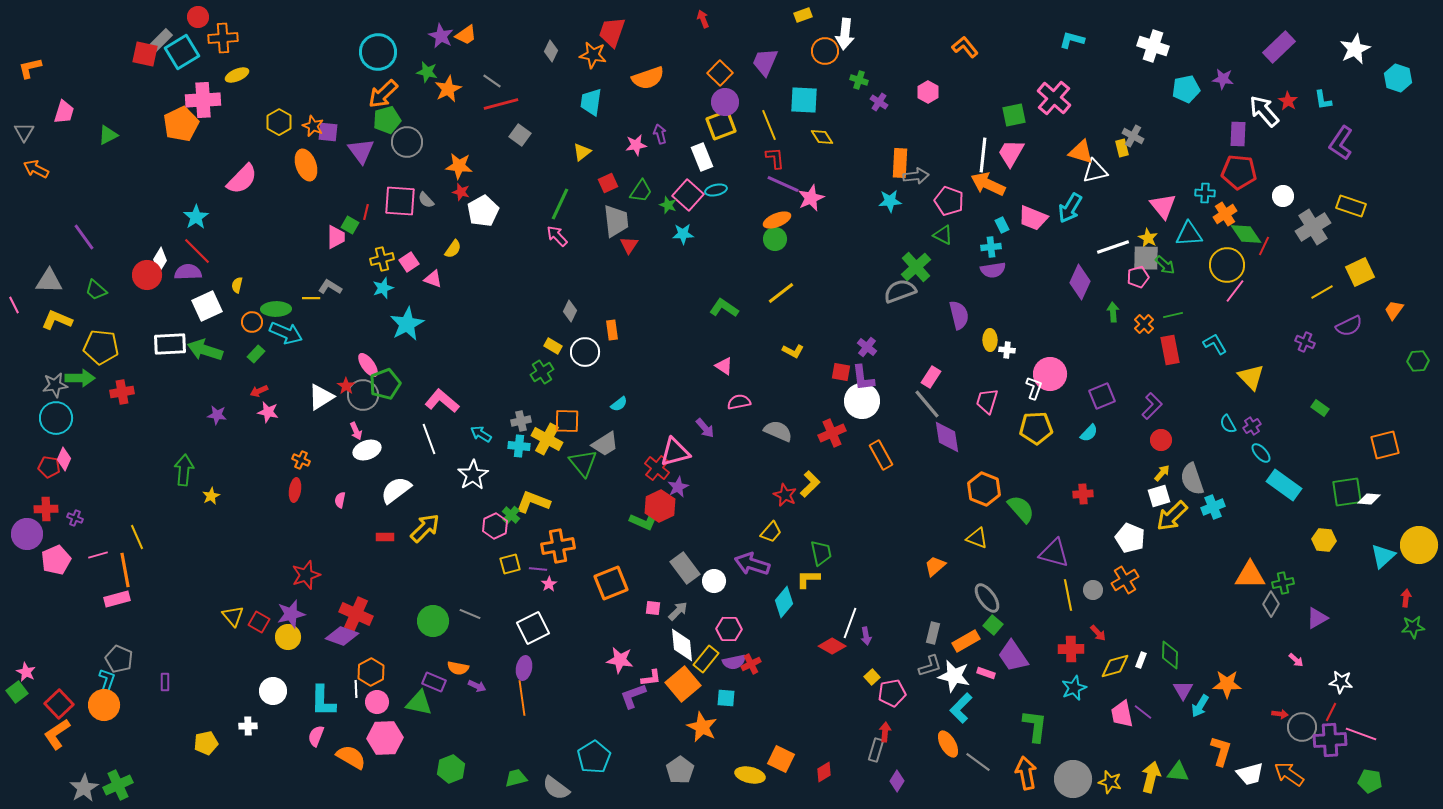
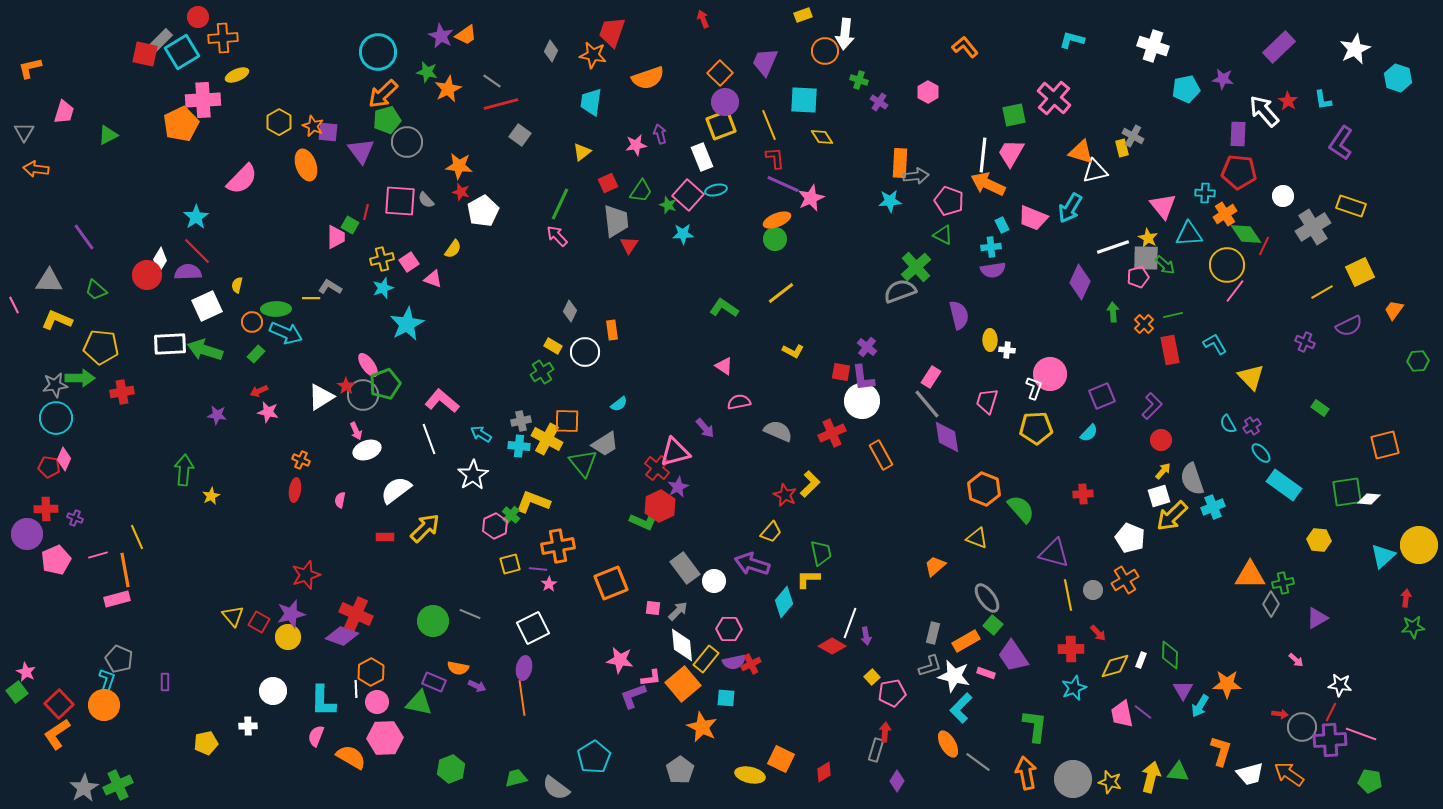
orange arrow at (36, 169): rotated 20 degrees counterclockwise
yellow arrow at (1162, 473): moved 1 px right, 2 px up
yellow hexagon at (1324, 540): moved 5 px left
white star at (1341, 682): moved 1 px left, 3 px down
